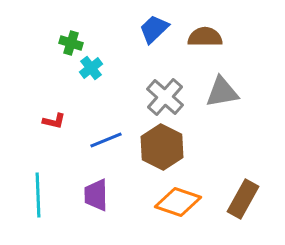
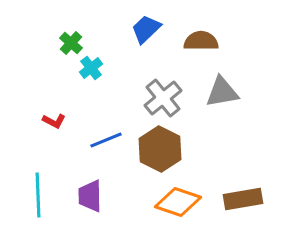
blue trapezoid: moved 8 px left
brown semicircle: moved 4 px left, 4 px down
green cross: rotated 25 degrees clockwise
gray cross: moved 2 px left, 1 px down; rotated 9 degrees clockwise
red L-shape: rotated 15 degrees clockwise
brown hexagon: moved 2 px left, 2 px down
purple trapezoid: moved 6 px left, 1 px down
brown rectangle: rotated 51 degrees clockwise
